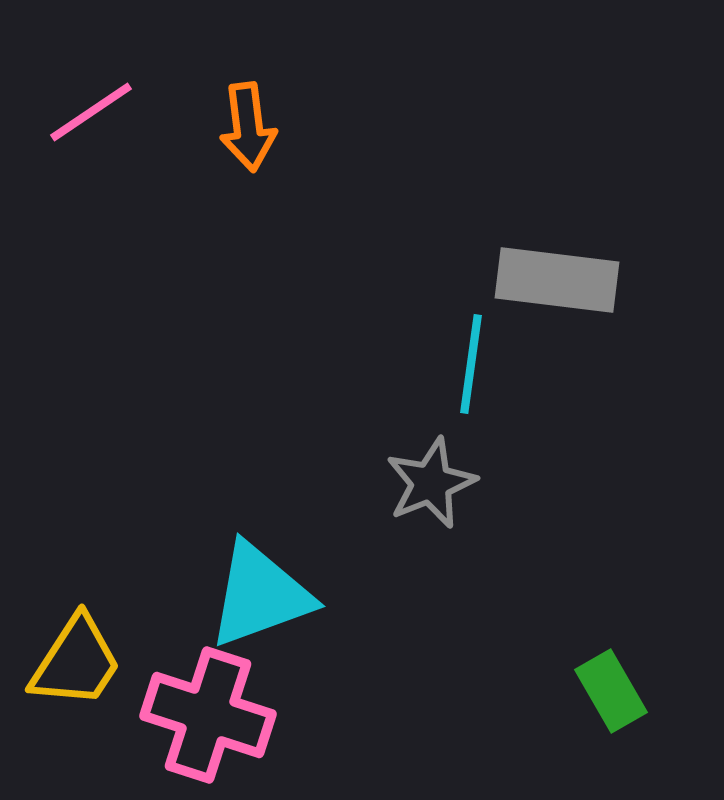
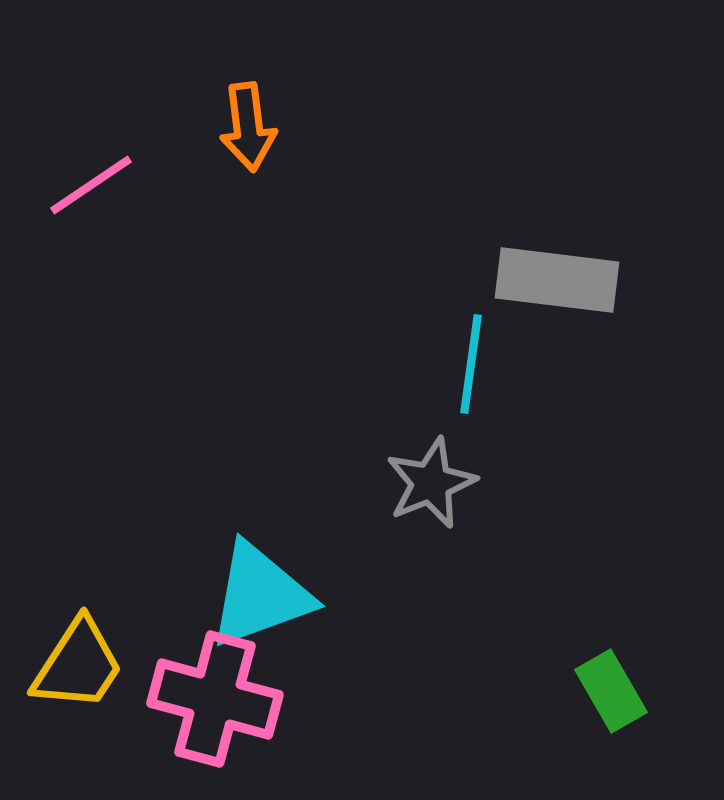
pink line: moved 73 px down
yellow trapezoid: moved 2 px right, 3 px down
pink cross: moved 7 px right, 16 px up; rotated 3 degrees counterclockwise
